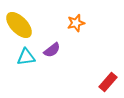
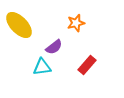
purple semicircle: moved 2 px right, 3 px up
cyan triangle: moved 16 px right, 10 px down
red rectangle: moved 21 px left, 17 px up
